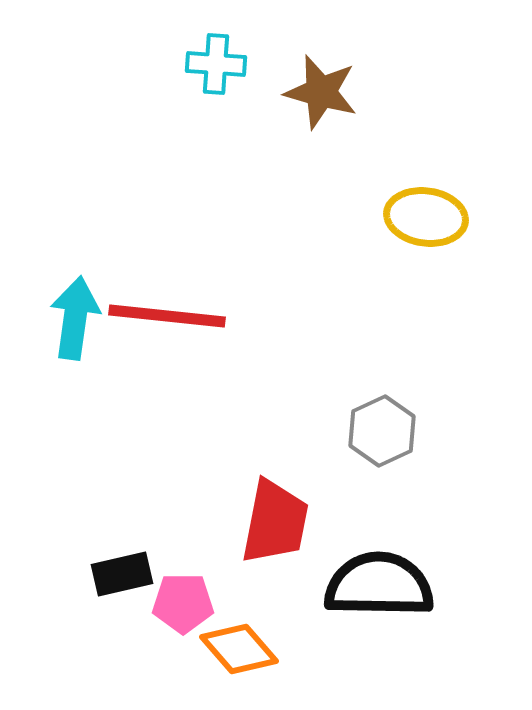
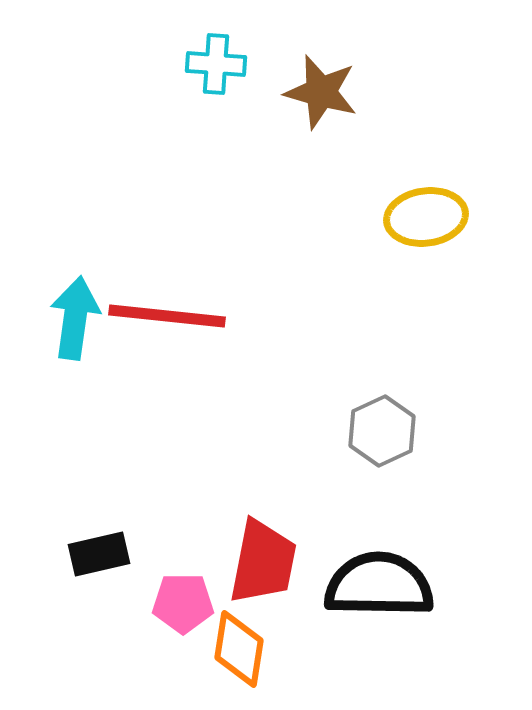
yellow ellipse: rotated 16 degrees counterclockwise
red trapezoid: moved 12 px left, 40 px down
black rectangle: moved 23 px left, 20 px up
orange diamond: rotated 50 degrees clockwise
